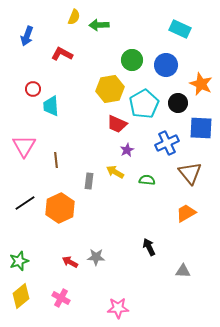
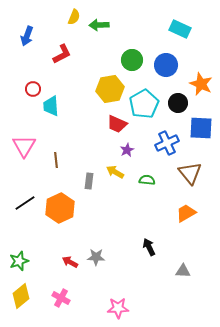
red L-shape: rotated 125 degrees clockwise
